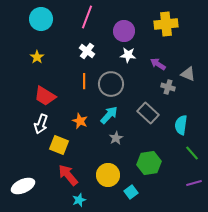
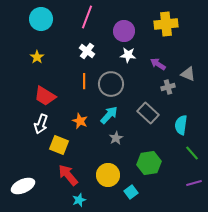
gray cross: rotated 32 degrees counterclockwise
